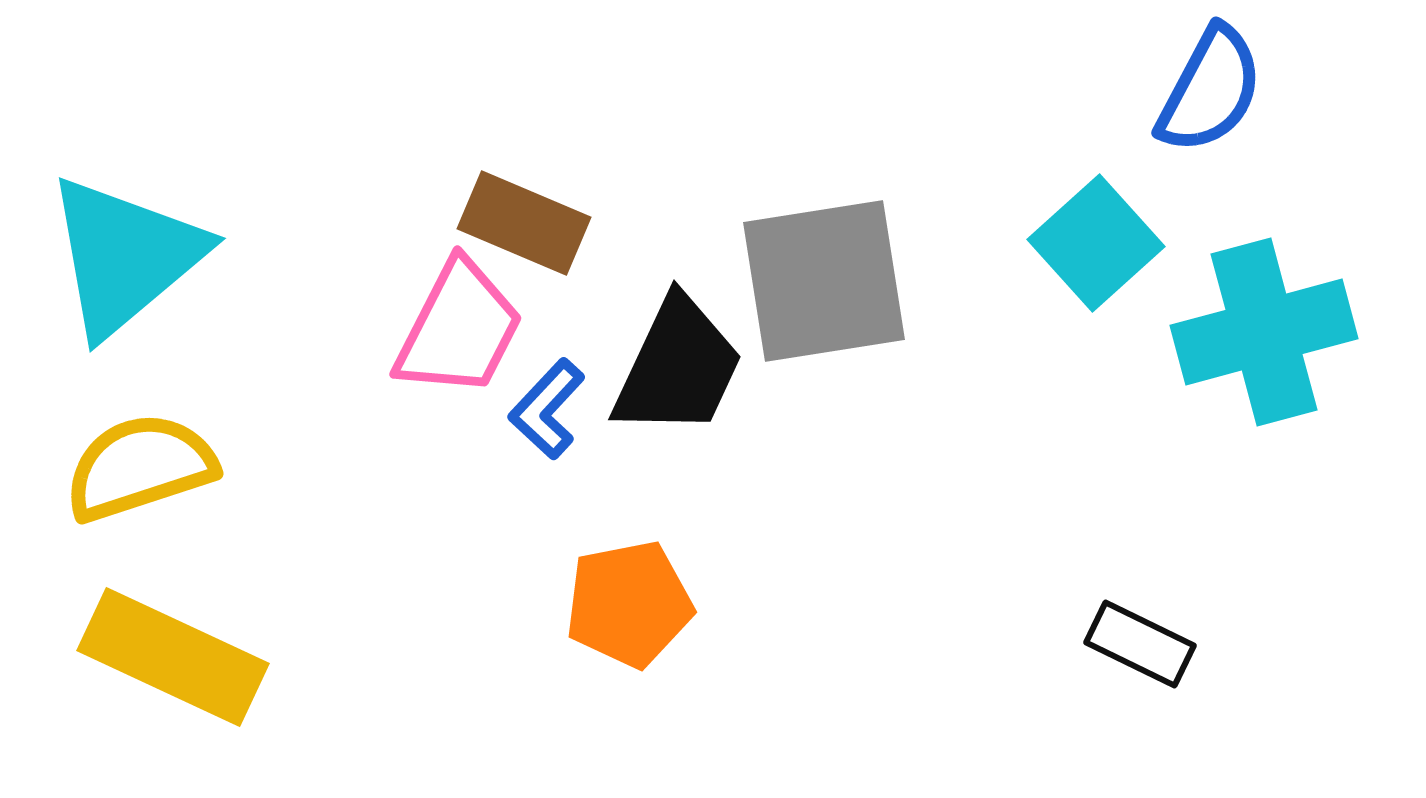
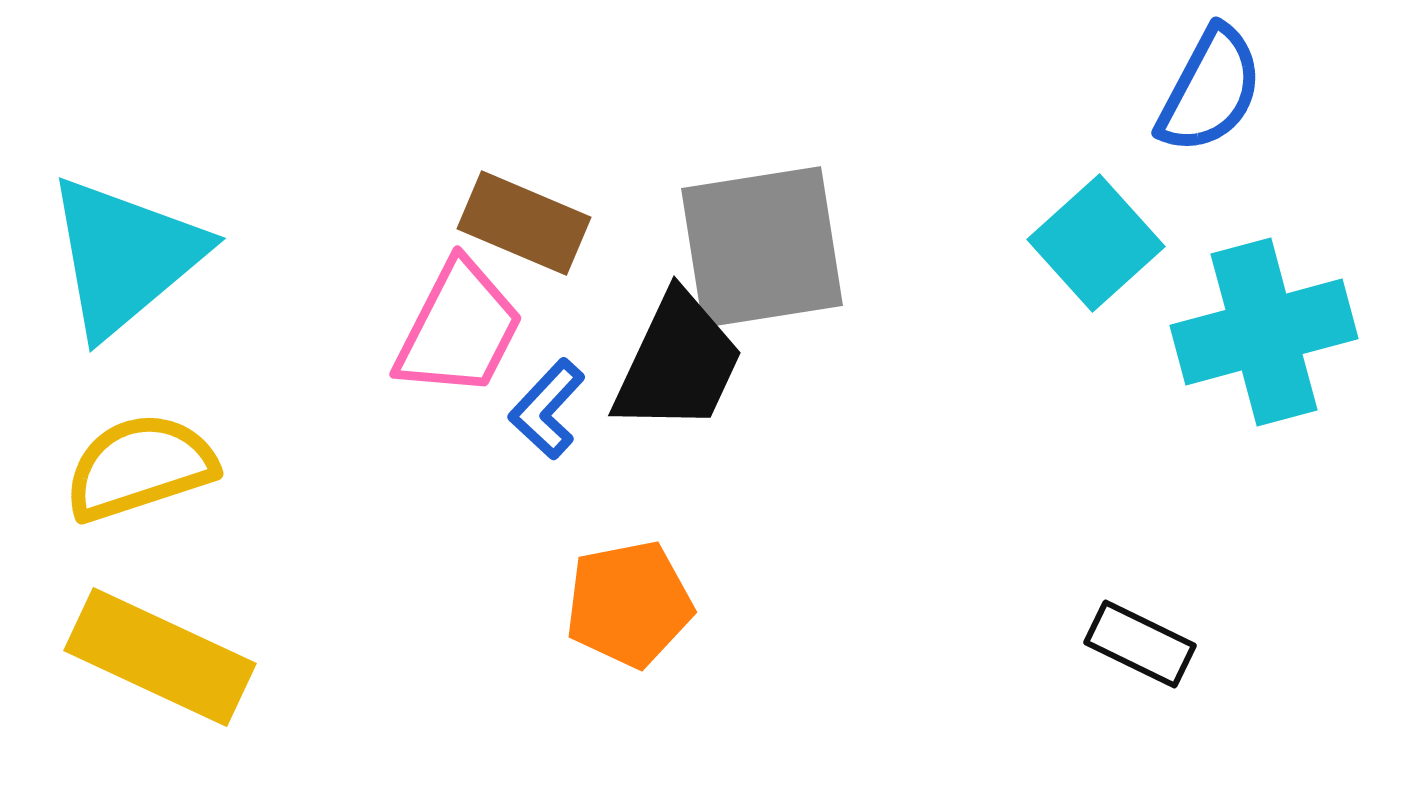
gray square: moved 62 px left, 34 px up
black trapezoid: moved 4 px up
yellow rectangle: moved 13 px left
